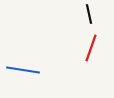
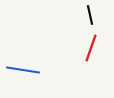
black line: moved 1 px right, 1 px down
